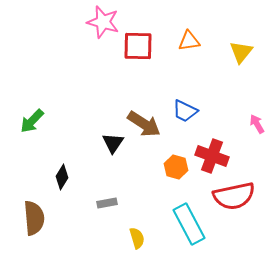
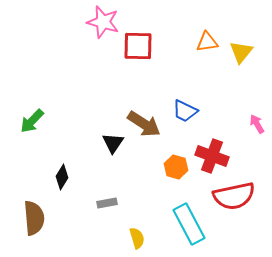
orange triangle: moved 18 px right, 1 px down
